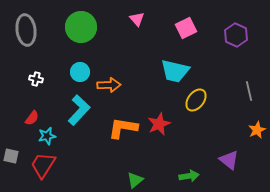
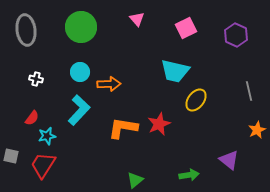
orange arrow: moved 1 px up
green arrow: moved 1 px up
